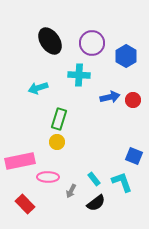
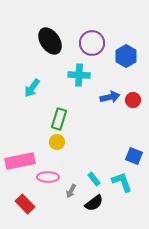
cyan arrow: moved 6 px left; rotated 36 degrees counterclockwise
black semicircle: moved 2 px left
